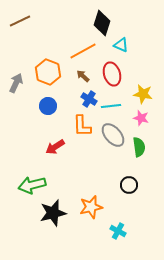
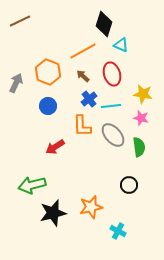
black diamond: moved 2 px right, 1 px down
blue cross: rotated 21 degrees clockwise
